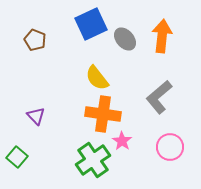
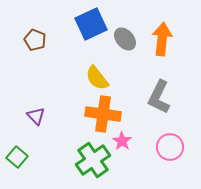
orange arrow: moved 3 px down
gray L-shape: rotated 24 degrees counterclockwise
